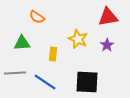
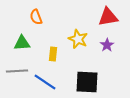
orange semicircle: moved 1 px left; rotated 35 degrees clockwise
gray line: moved 2 px right, 2 px up
